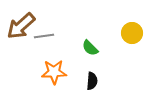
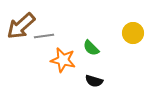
yellow circle: moved 1 px right
green semicircle: moved 1 px right
orange star: moved 9 px right, 12 px up; rotated 15 degrees clockwise
black semicircle: moved 2 px right; rotated 102 degrees clockwise
